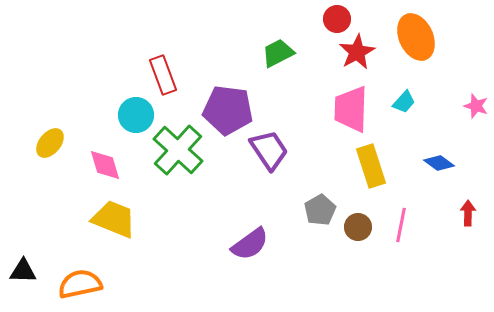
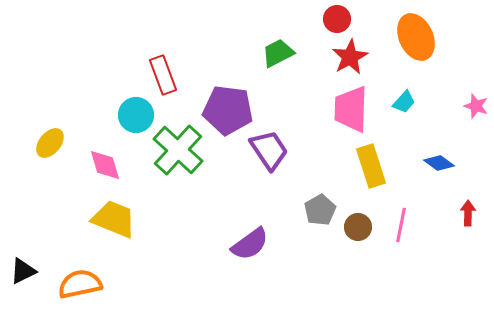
red star: moved 7 px left, 5 px down
black triangle: rotated 28 degrees counterclockwise
